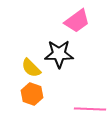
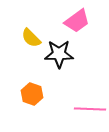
yellow semicircle: moved 30 px up
